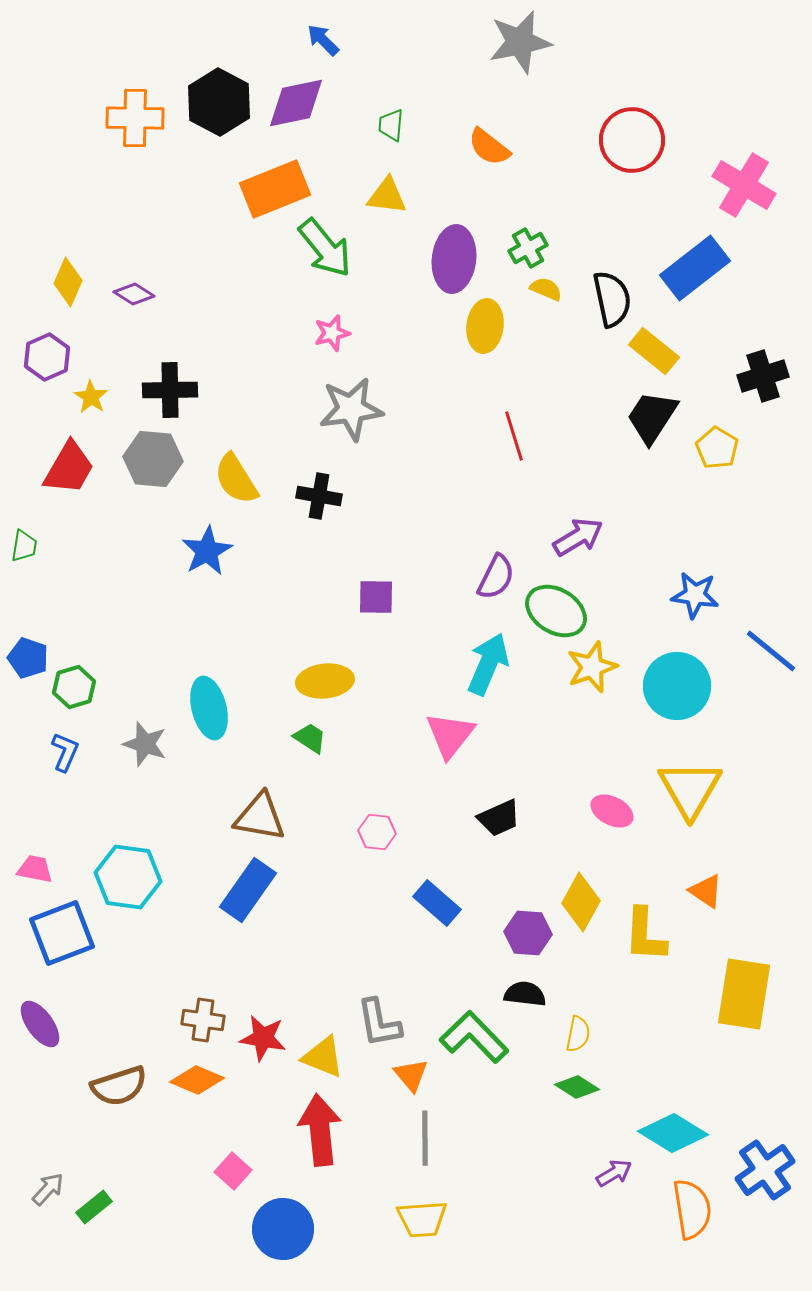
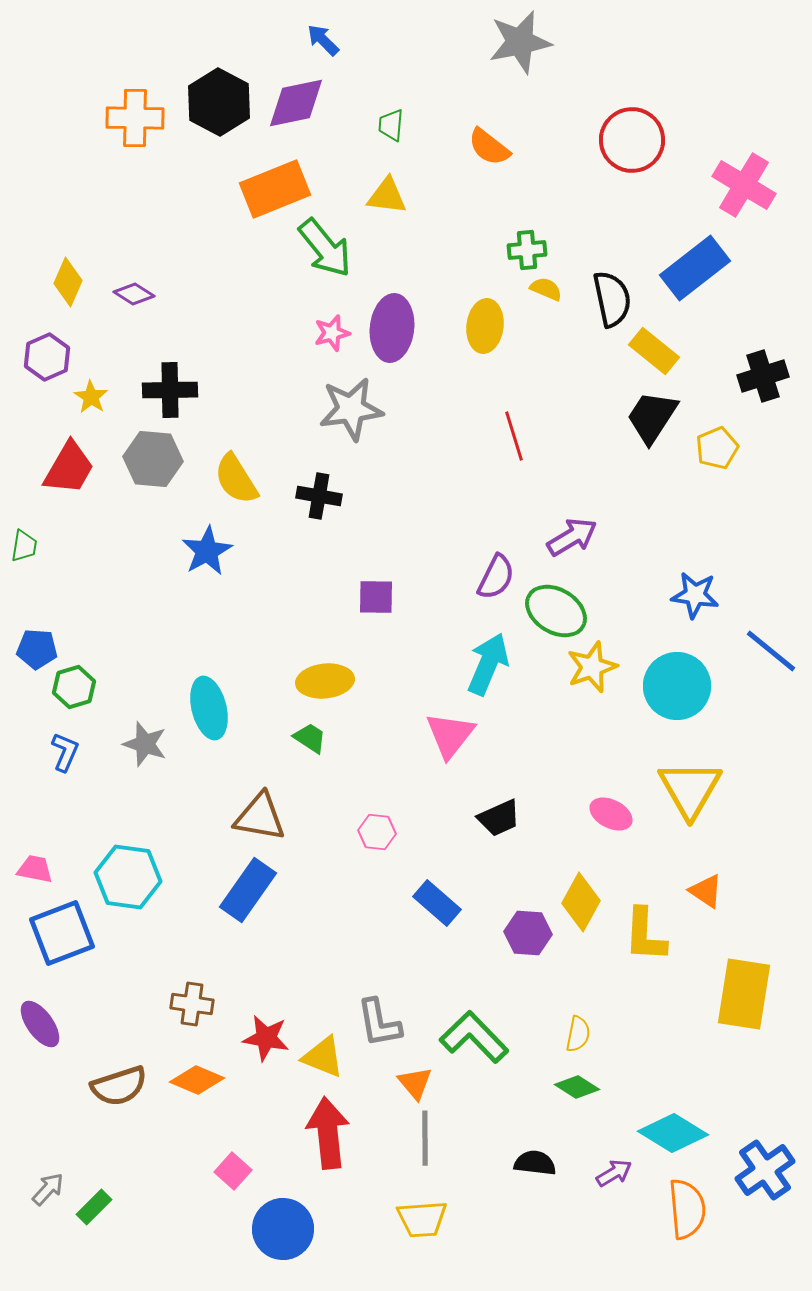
green cross at (528, 248): moved 1 px left, 2 px down; rotated 24 degrees clockwise
purple ellipse at (454, 259): moved 62 px left, 69 px down
yellow pentagon at (717, 448): rotated 18 degrees clockwise
purple arrow at (578, 537): moved 6 px left
blue pentagon at (28, 658): moved 9 px right, 9 px up; rotated 15 degrees counterclockwise
pink ellipse at (612, 811): moved 1 px left, 3 px down
black semicircle at (525, 994): moved 10 px right, 169 px down
brown cross at (203, 1020): moved 11 px left, 16 px up
red star at (263, 1038): moved 3 px right
orange triangle at (411, 1075): moved 4 px right, 8 px down
red arrow at (320, 1130): moved 8 px right, 3 px down
green rectangle at (94, 1207): rotated 6 degrees counterclockwise
orange semicircle at (692, 1209): moved 5 px left; rotated 4 degrees clockwise
